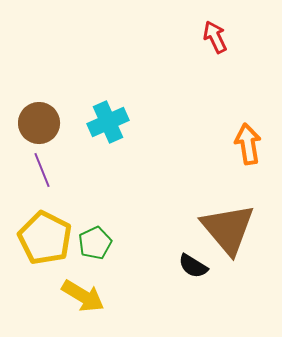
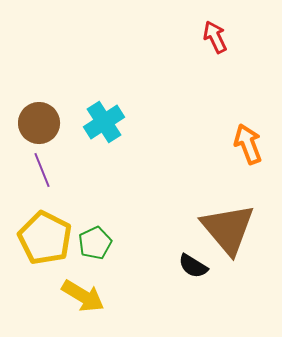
cyan cross: moved 4 px left; rotated 9 degrees counterclockwise
orange arrow: rotated 12 degrees counterclockwise
